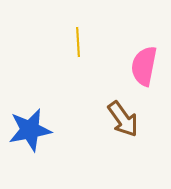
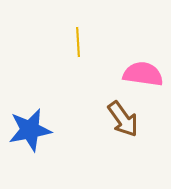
pink semicircle: moved 1 px left, 8 px down; rotated 87 degrees clockwise
